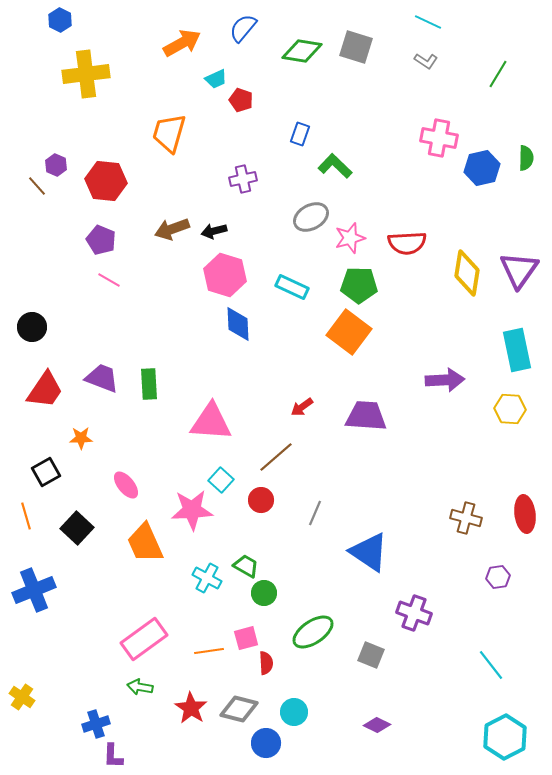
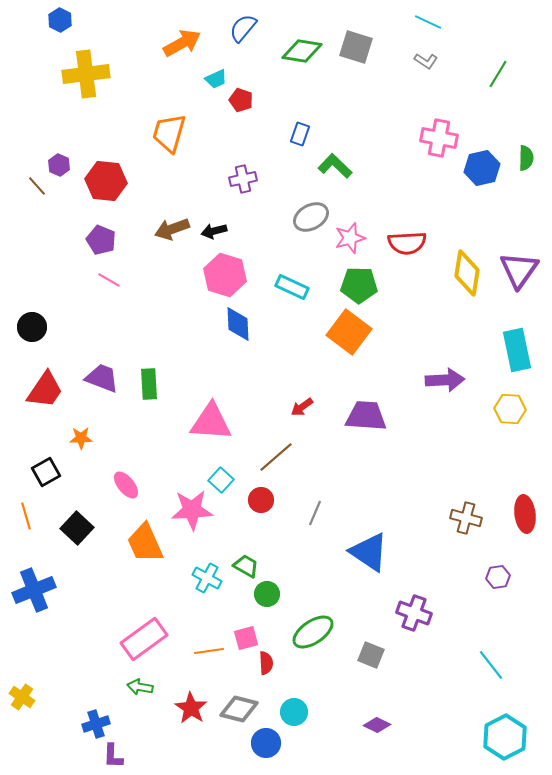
purple hexagon at (56, 165): moved 3 px right
green circle at (264, 593): moved 3 px right, 1 px down
